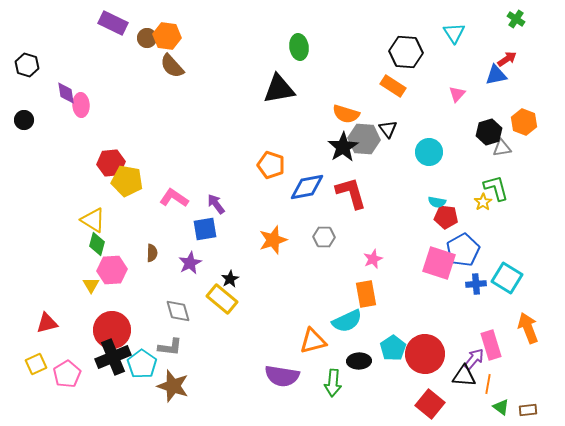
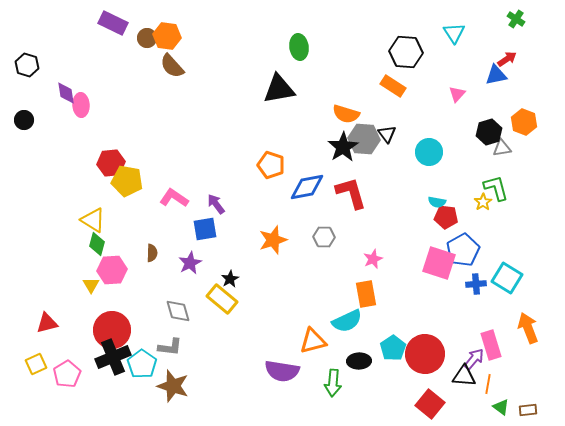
black triangle at (388, 129): moved 1 px left, 5 px down
purple semicircle at (282, 376): moved 5 px up
